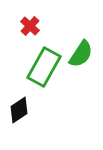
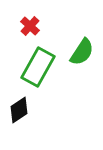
green semicircle: moved 1 px right, 2 px up
green rectangle: moved 6 px left
